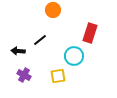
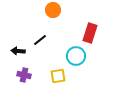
cyan circle: moved 2 px right
purple cross: rotated 16 degrees counterclockwise
